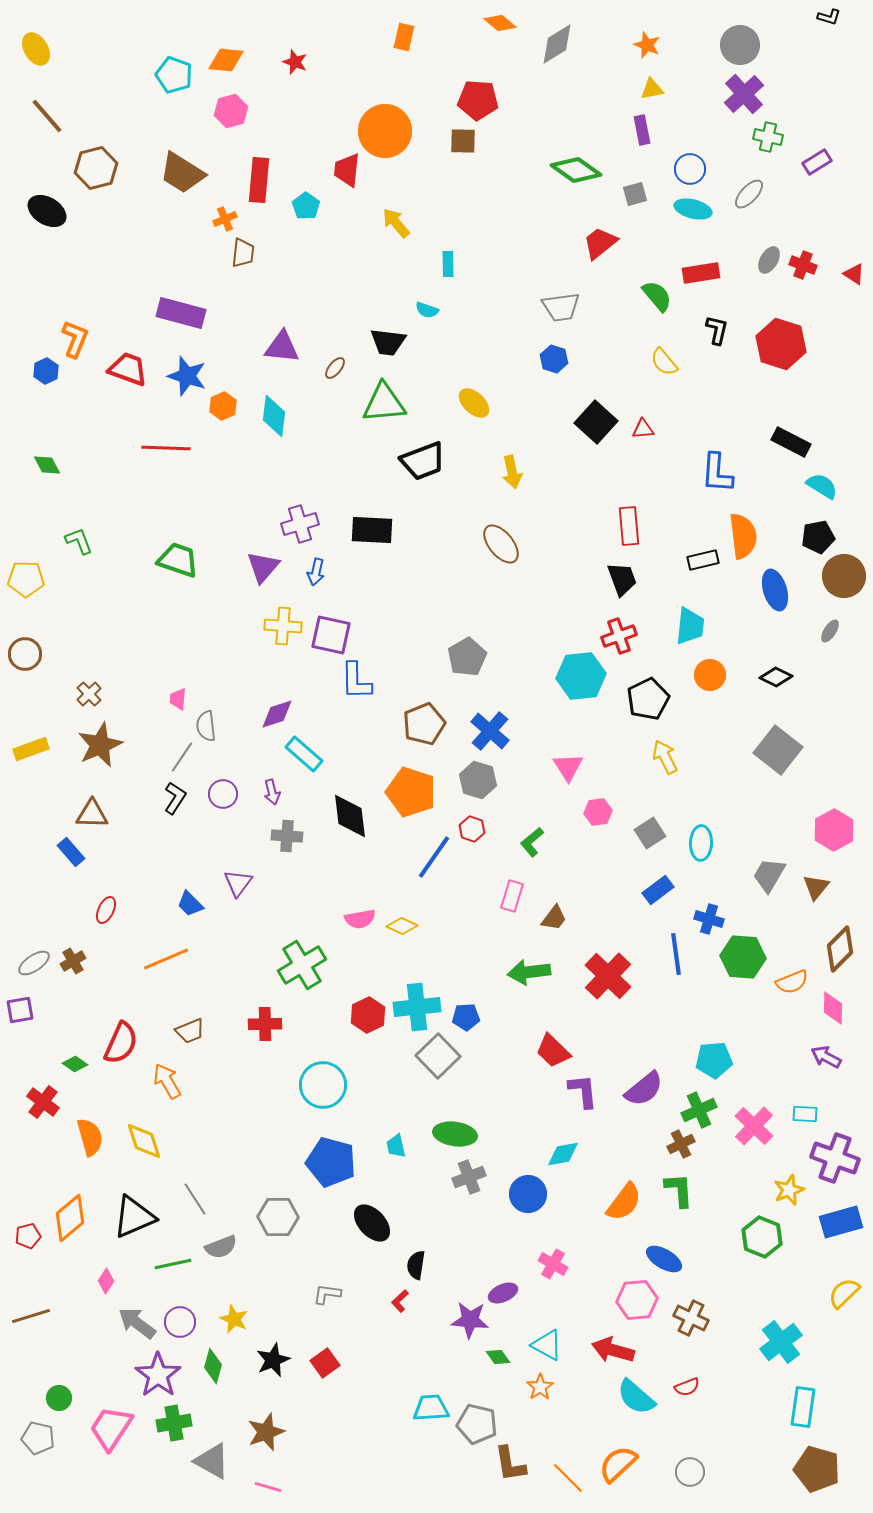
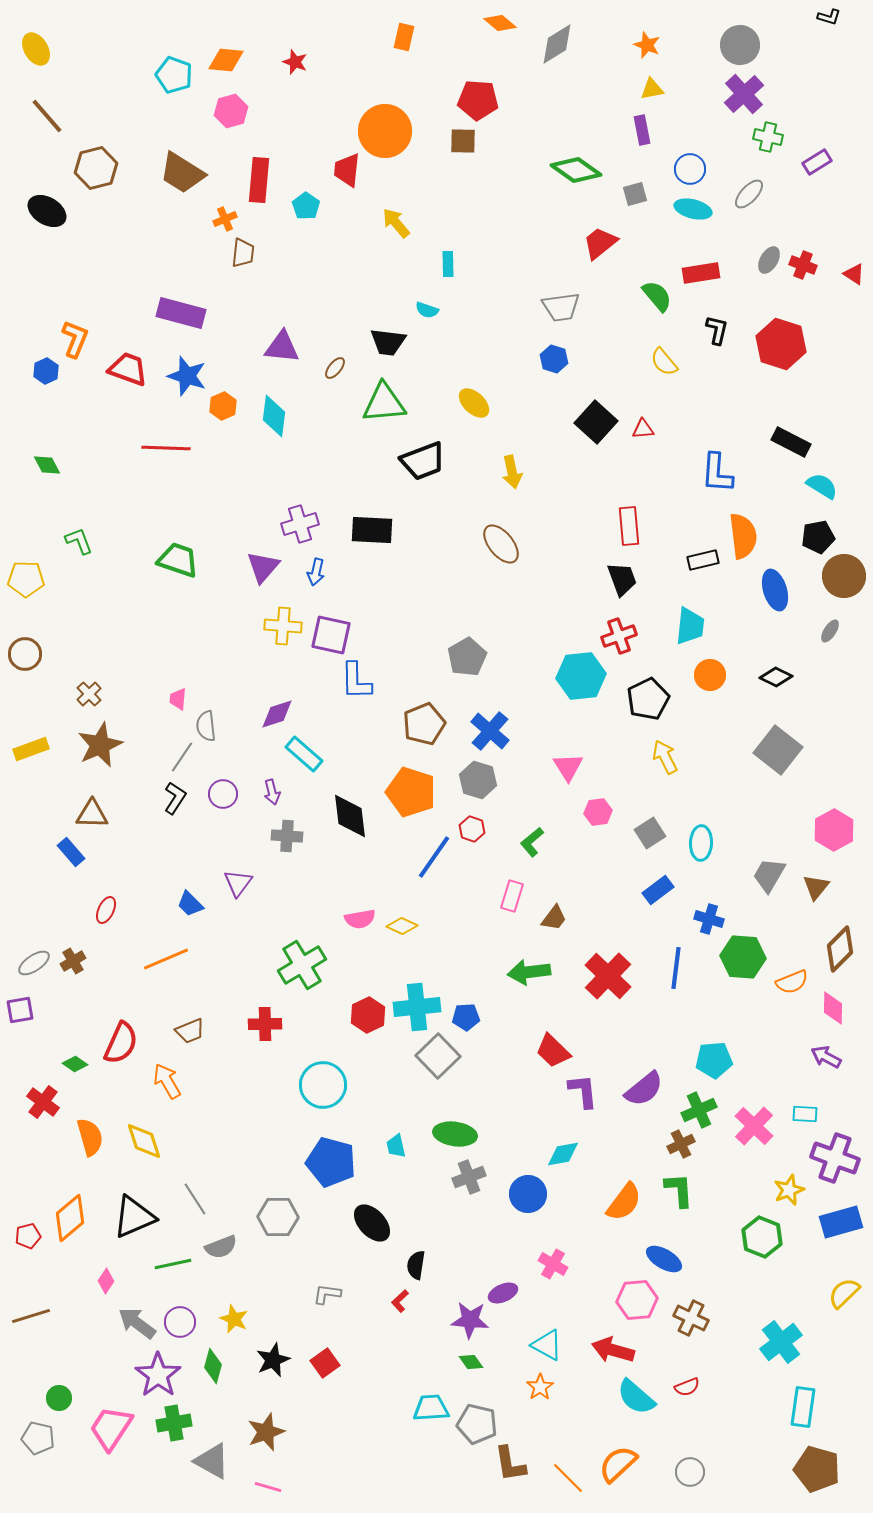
blue line at (676, 954): moved 14 px down; rotated 15 degrees clockwise
green diamond at (498, 1357): moved 27 px left, 5 px down
